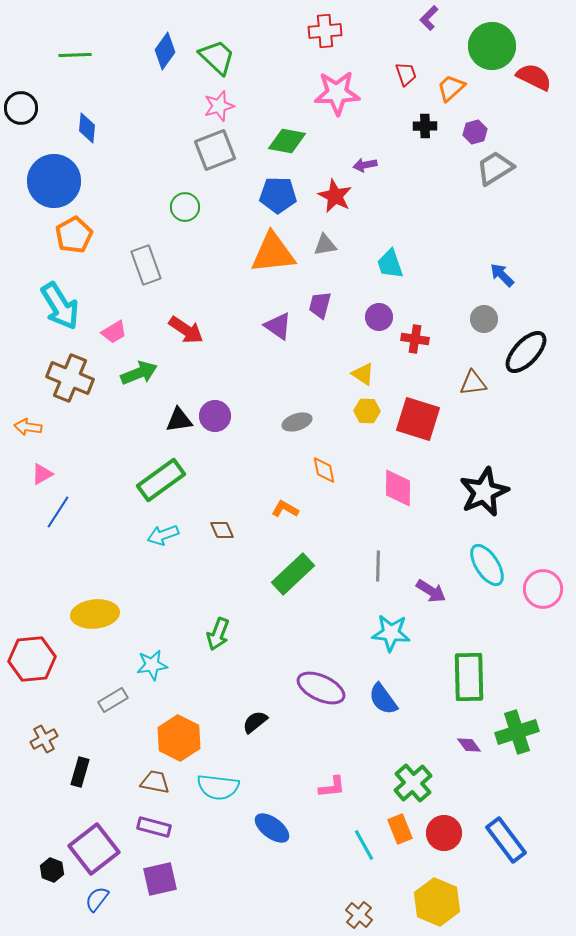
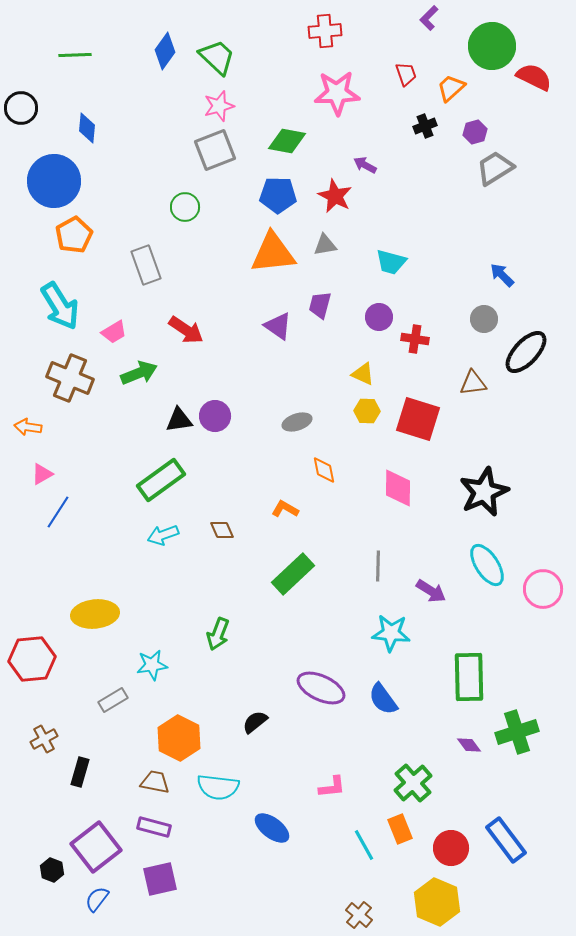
black cross at (425, 126): rotated 20 degrees counterclockwise
purple arrow at (365, 165): rotated 40 degrees clockwise
cyan trapezoid at (390, 264): moved 1 px right, 2 px up; rotated 56 degrees counterclockwise
yellow triangle at (363, 374): rotated 10 degrees counterclockwise
red circle at (444, 833): moved 7 px right, 15 px down
purple square at (94, 849): moved 2 px right, 2 px up
